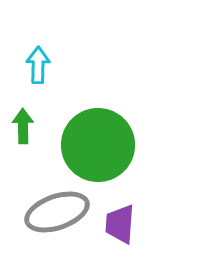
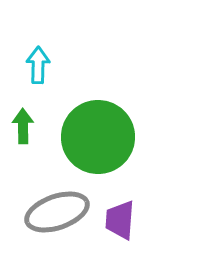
green circle: moved 8 px up
purple trapezoid: moved 4 px up
